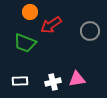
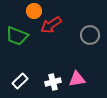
orange circle: moved 4 px right, 1 px up
gray circle: moved 4 px down
green trapezoid: moved 8 px left, 7 px up
white rectangle: rotated 42 degrees counterclockwise
